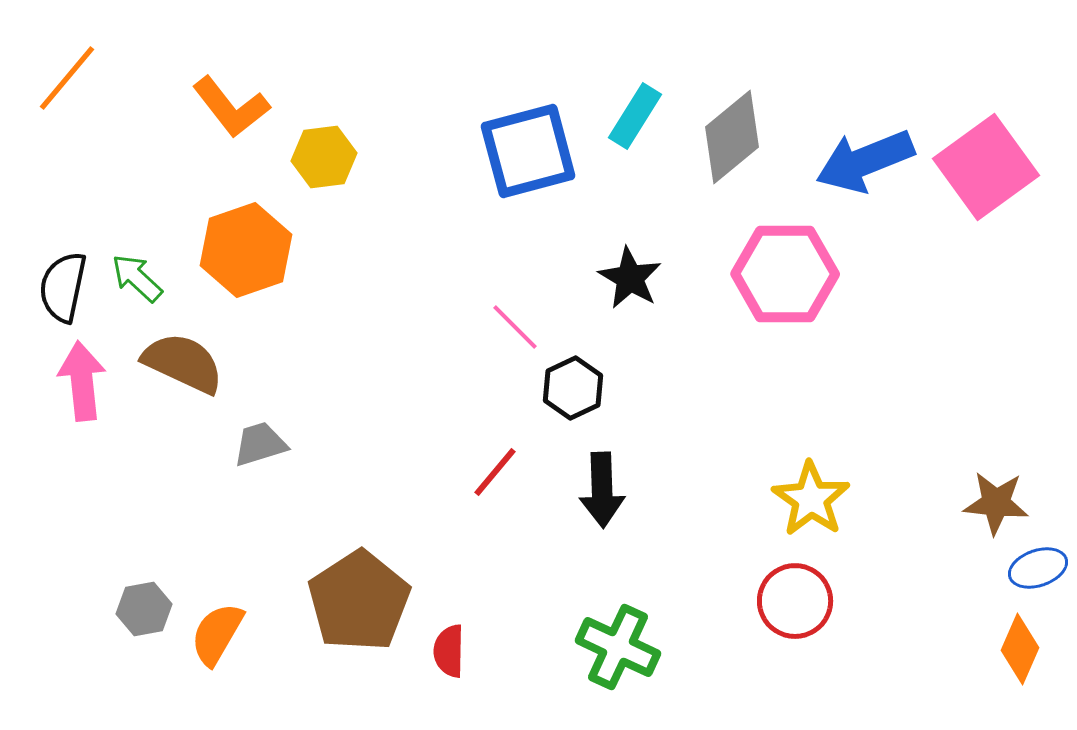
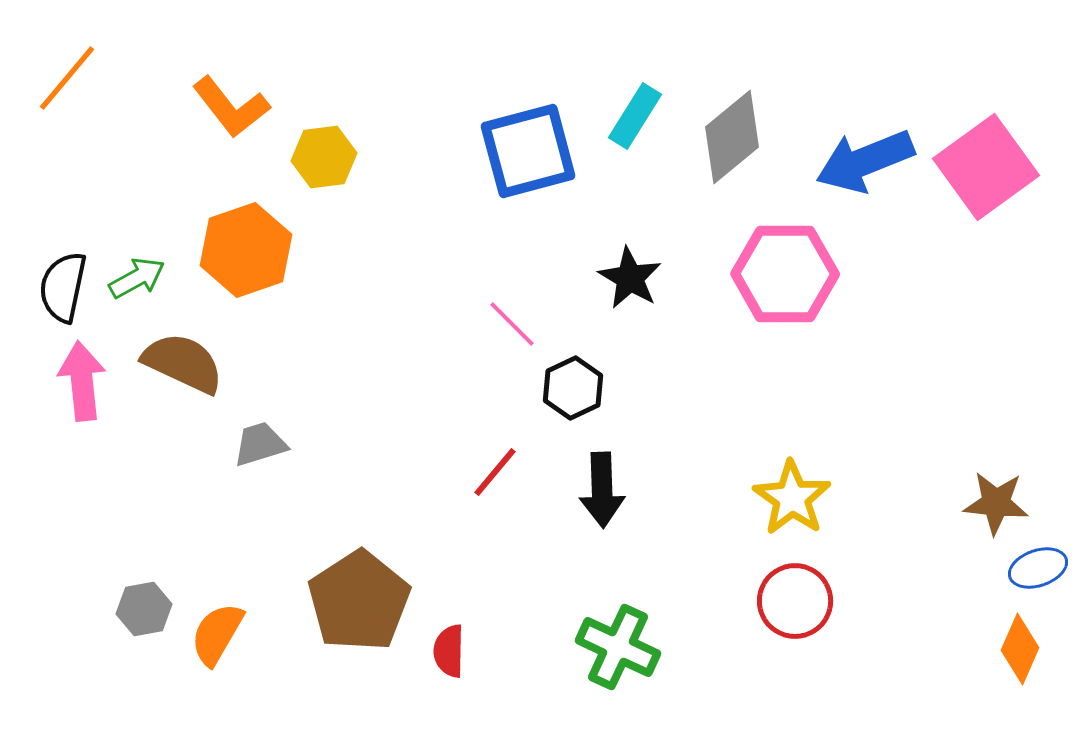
green arrow: rotated 108 degrees clockwise
pink line: moved 3 px left, 3 px up
yellow star: moved 19 px left, 1 px up
